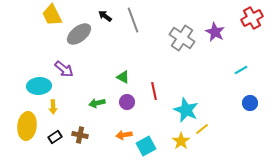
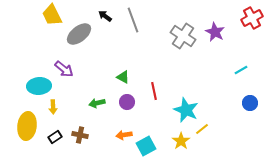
gray cross: moved 1 px right, 2 px up
